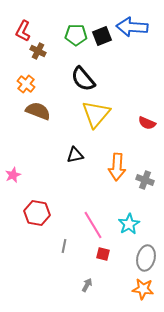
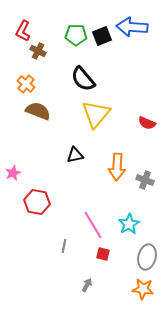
pink star: moved 2 px up
red hexagon: moved 11 px up
gray ellipse: moved 1 px right, 1 px up
